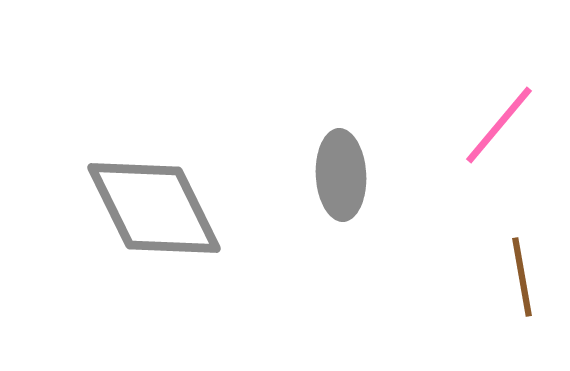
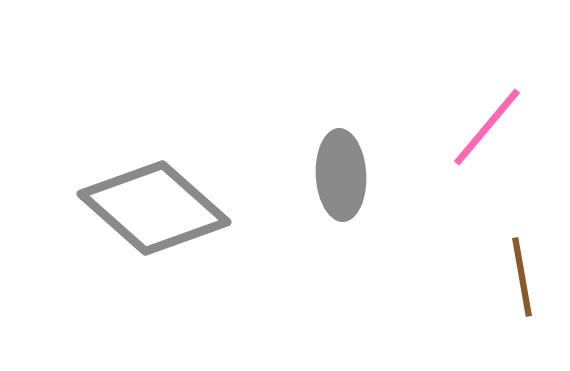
pink line: moved 12 px left, 2 px down
gray diamond: rotated 22 degrees counterclockwise
